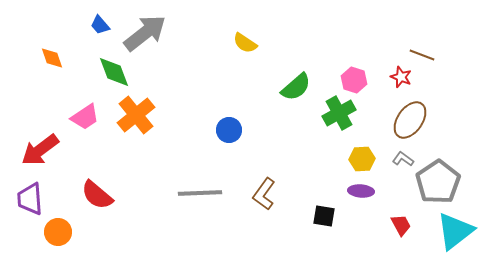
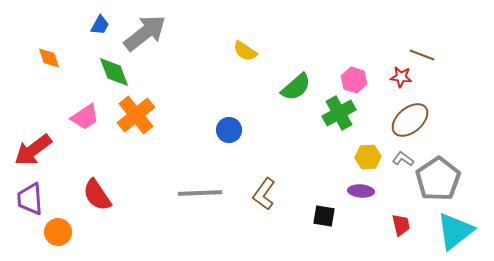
blue trapezoid: rotated 110 degrees counterclockwise
yellow semicircle: moved 8 px down
orange diamond: moved 3 px left
red star: rotated 15 degrees counterclockwise
brown ellipse: rotated 15 degrees clockwise
red arrow: moved 7 px left
yellow hexagon: moved 6 px right, 2 px up
gray pentagon: moved 3 px up
red semicircle: rotated 16 degrees clockwise
red trapezoid: rotated 15 degrees clockwise
